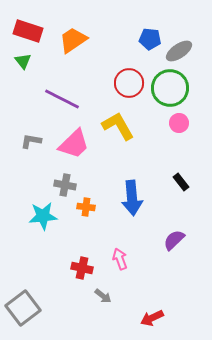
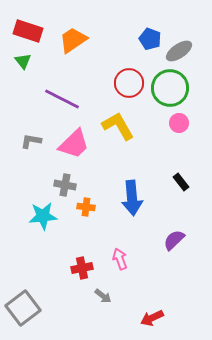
blue pentagon: rotated 15 degrees clockwise
red cross: rotated 25 degrees counterclockwise
